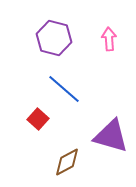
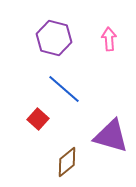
brown diamond: rotated 12 degrees counterclockwise
